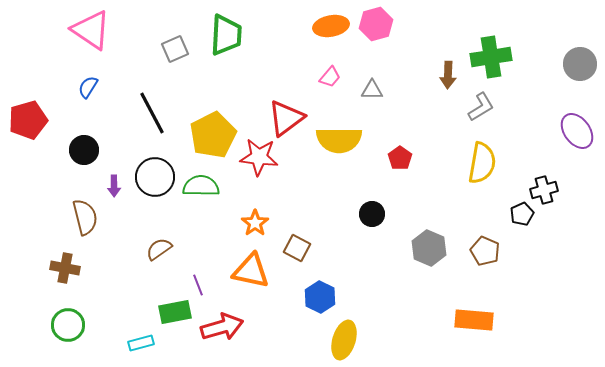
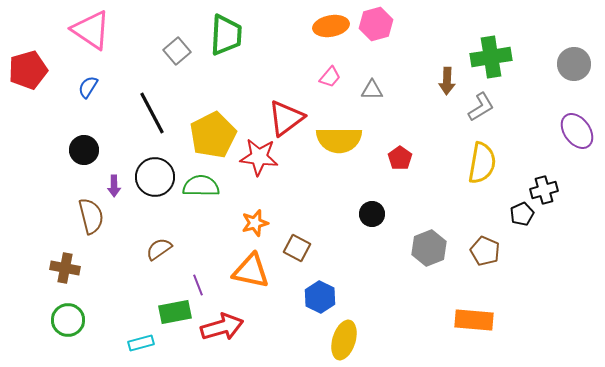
gray square at (175, 49): moved 2 px right, 2 px down; rotated 16 degrees counterclockwise
gray circle at (580, 64): moved 6 px left
brown arrow at (448, 75): moved 1 px left, 6 px down
red pentagon at (28, 120): moved 50 px up
brown semicircle at (85, 217): moved 6 px right, 1 px up
orange star at (255, 223): rotated 20 degrees clockwise
gray hexagon at (429, 248): rotated 16 degrees clockwise
green circle at (68, 325): moved 5 px up
